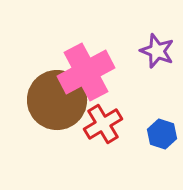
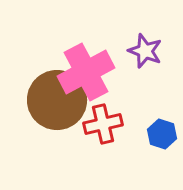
purple star: moved 12 px left
red cross: rotated 18 degrees clockwise
